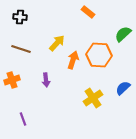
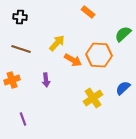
orange arrow: rotated 102 degrees clockwise
